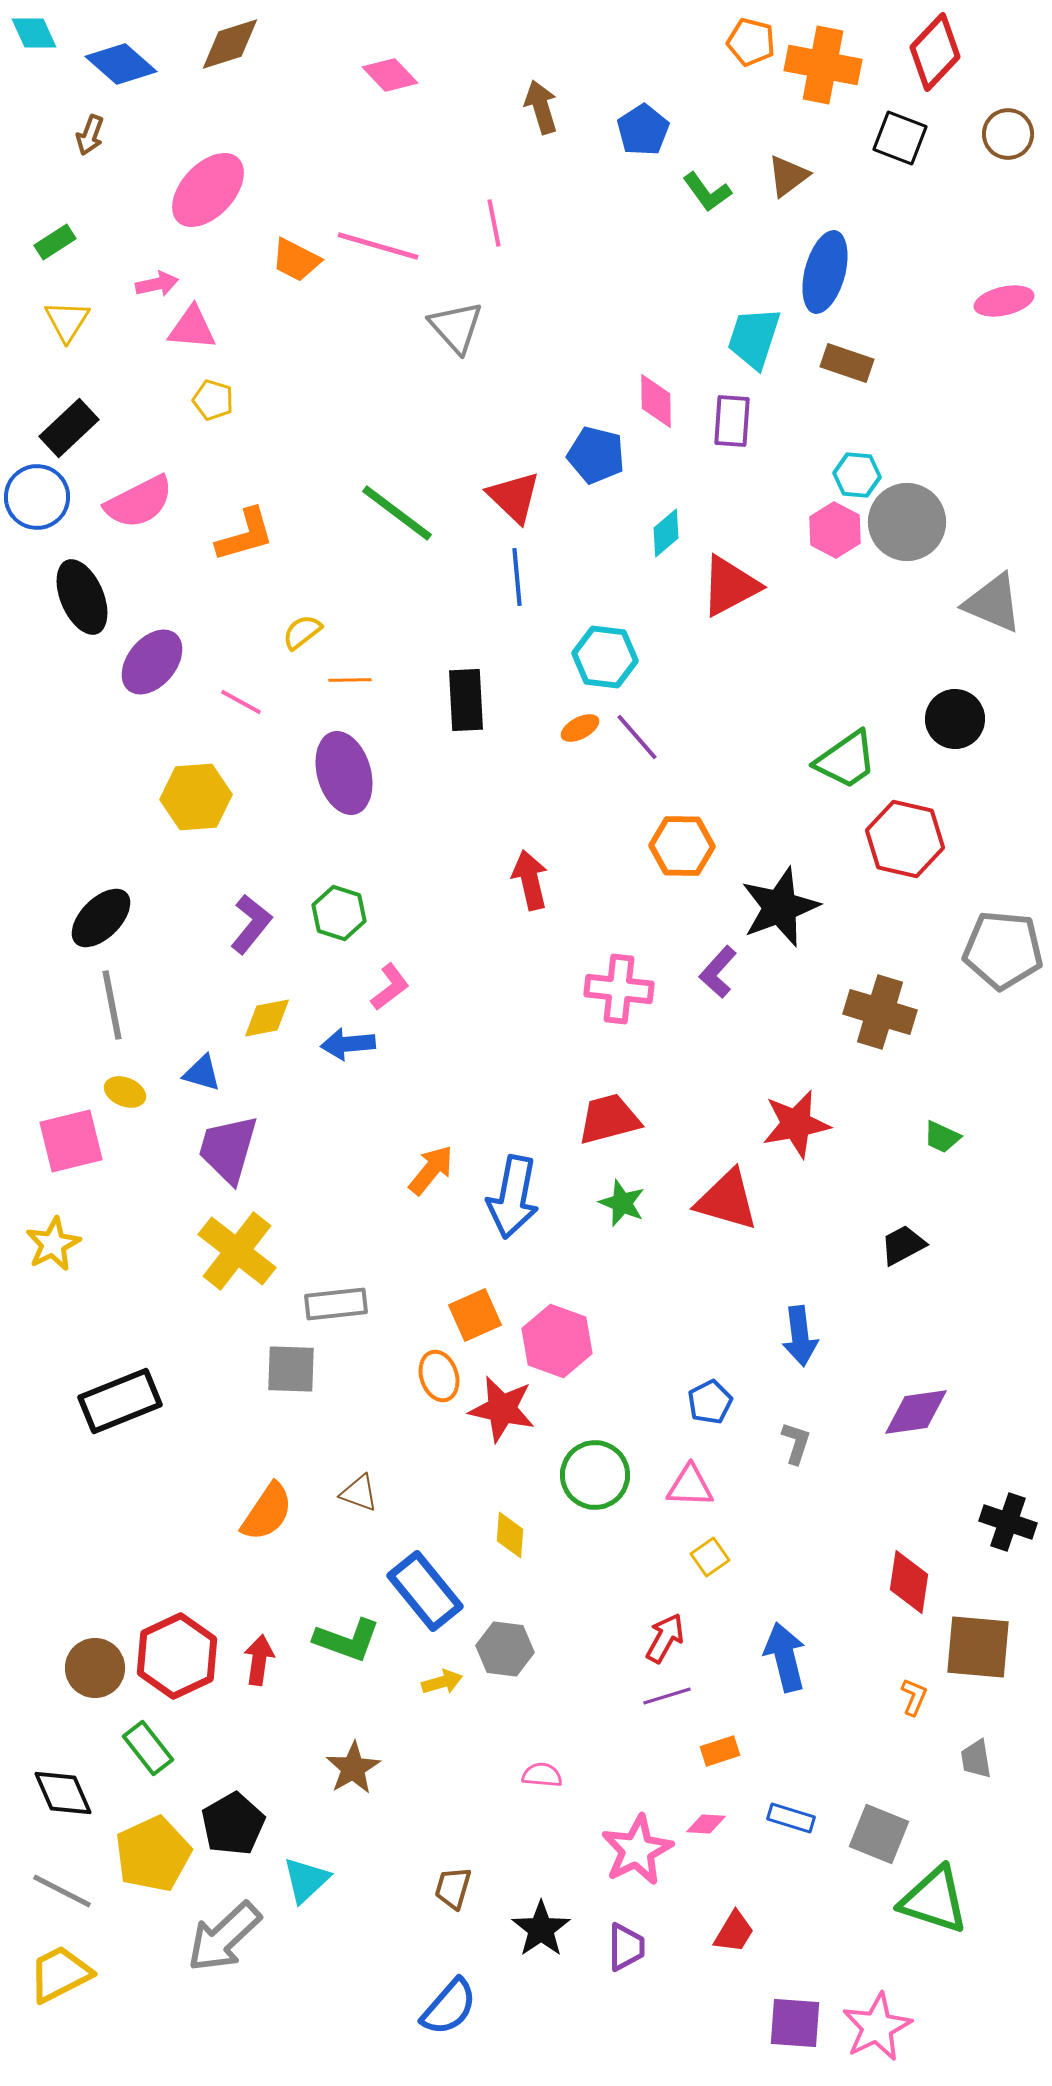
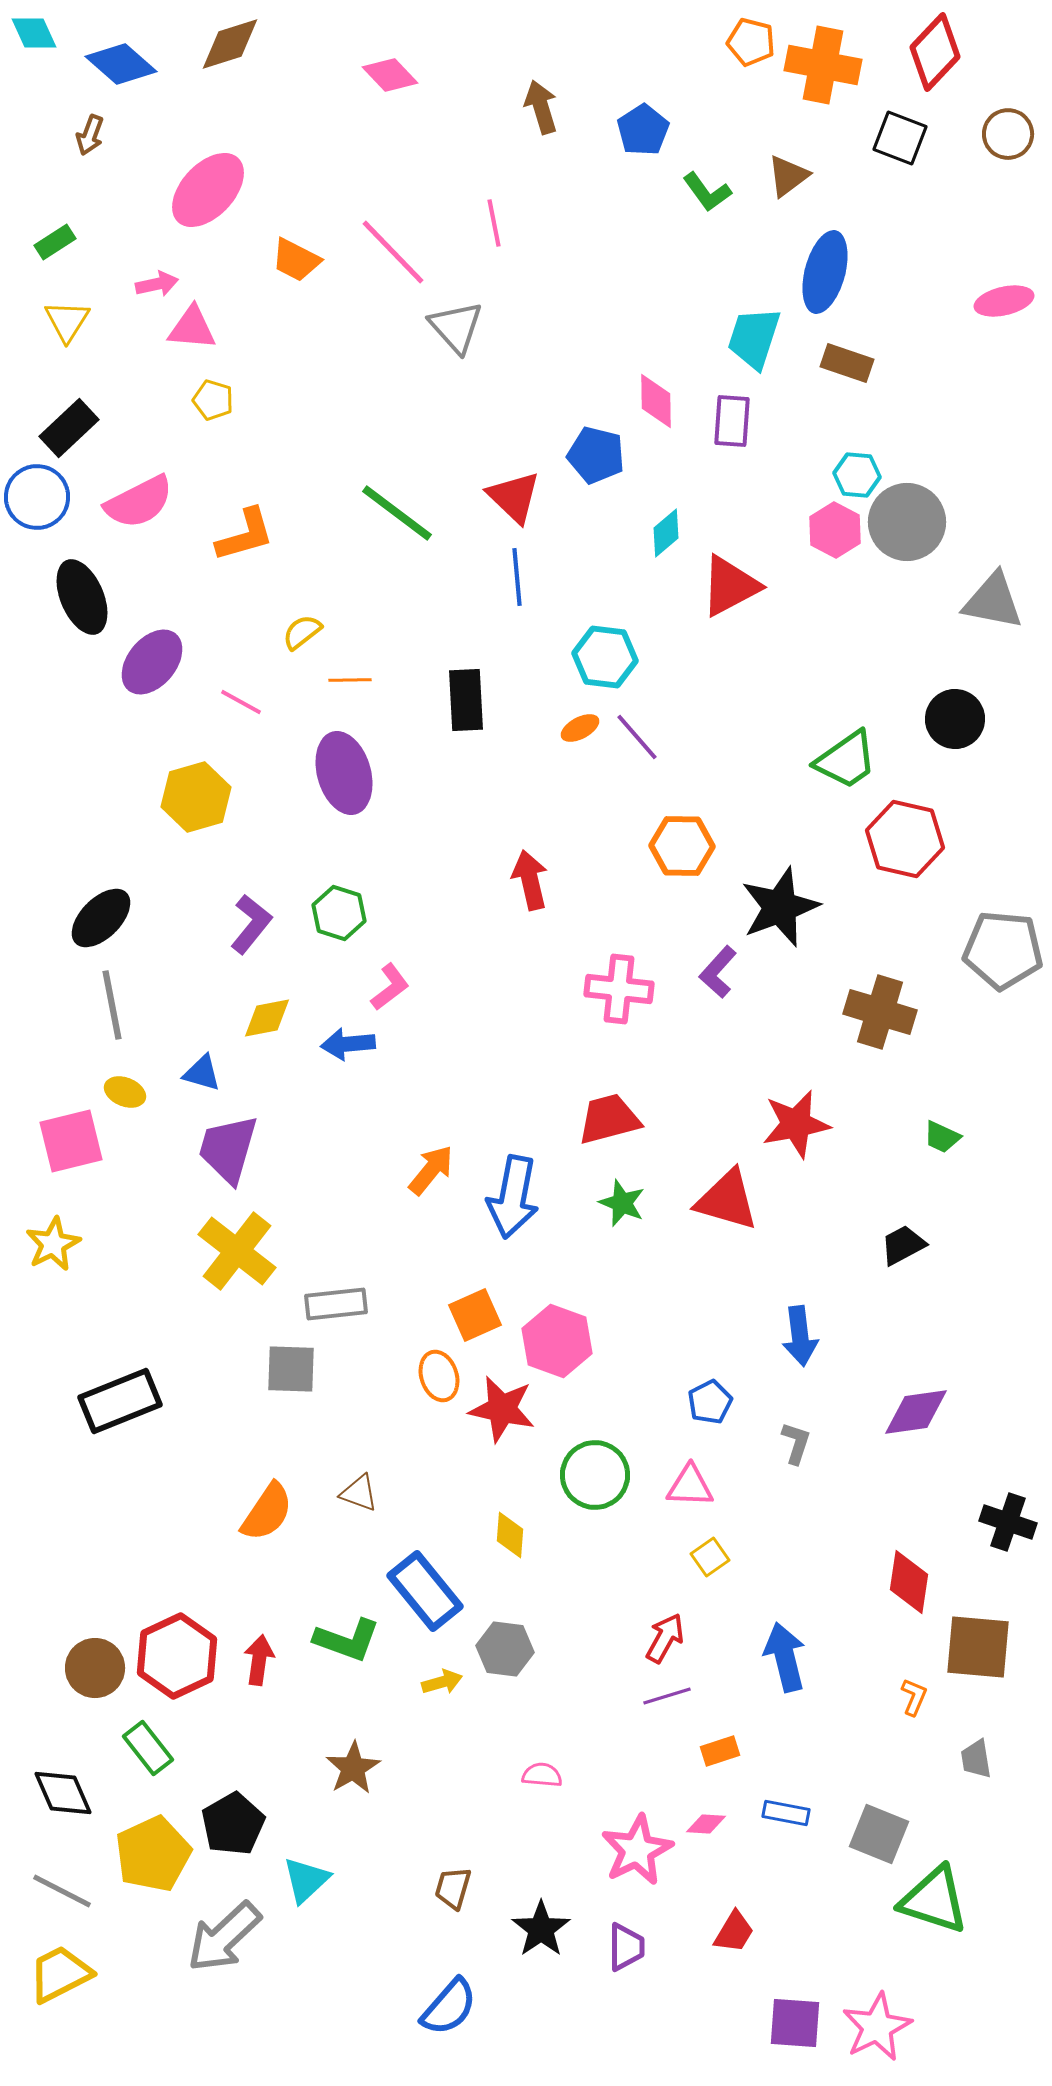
pink line at (378, 246): moved 15 px right, 6 px down; rotated 30 degrees clockwise
gray triangle at (993, 603): moved 2 px up; rotated 12 degrees counterclockwise
yellow hexagon at (196, 797): rotated 12 degrees counterclockwise
blue rectangle at (791, 1818): moved 5 px left, 5 px up; rotated 6 degrees counterclockwise
